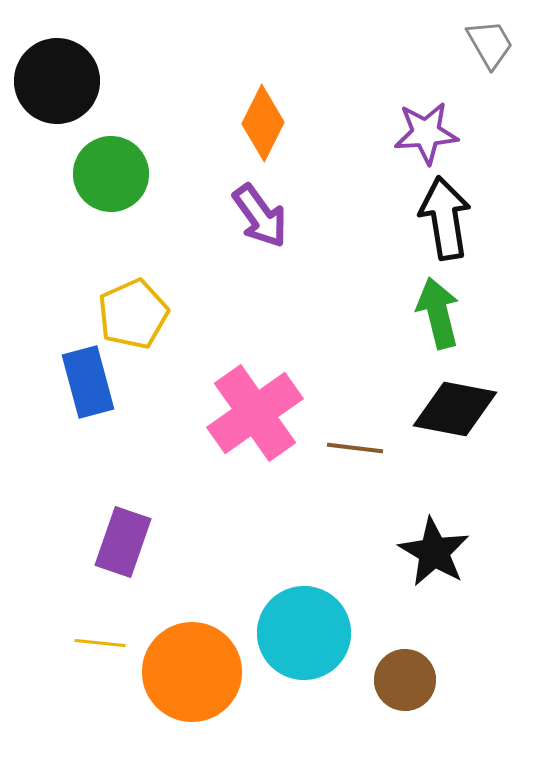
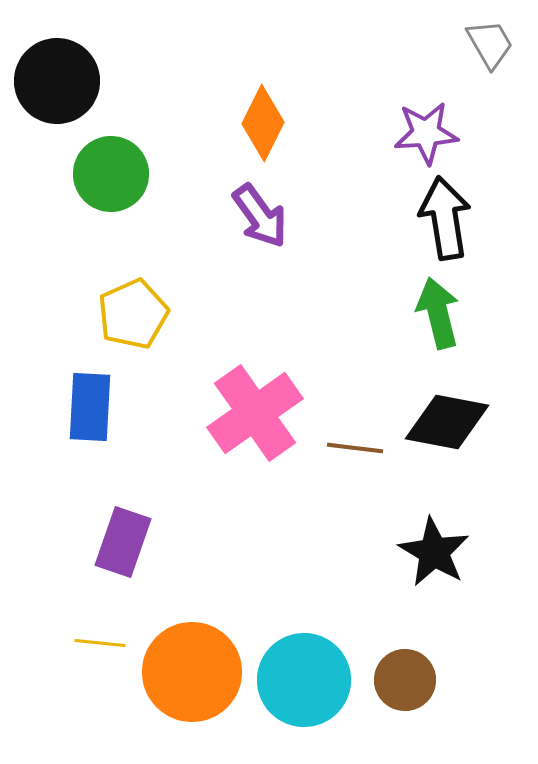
blue rectangle: moved 2 px right, 25 px down; rotated 18 degrees clockwise
black diamond: moved 8 px left, 13 px down
cyan circle: moved 47 px down
